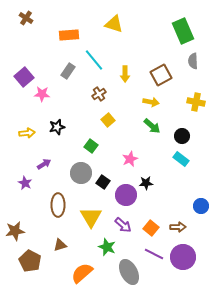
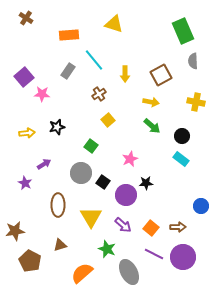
green star at (107, 247): moved 2 px down
